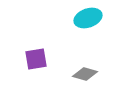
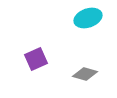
purple square: rotated 15 degrees counterclockwise
